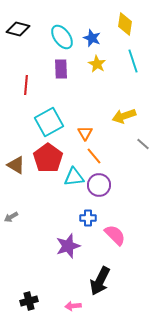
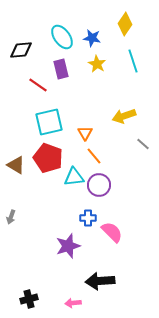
yellow diamond: rotated 25 degrees clockwise
black diamond: moved 3 px right, 21 px down; rotated 20 degrees counterclockwise
blue star: rotated 12 degrees counterclockwise
purple rectangle: rotated 12 degrees counterclockwise
red line: moved 12 px right; rotated 60 degrees counterclockwise
cyan square: rotated 16 degrees clockwise
red pentagon: rotated 16 degrees counterclockwise
gray arrow: rotated 40 degrees counterclockwise
pink semicircle: moved 3 px left, 3 px up
black arrow: rotated 60 degrees clockwise
black cross: moved 2 px up
pink arrow: moved 3 px up
